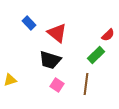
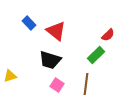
red triangle: moved 1 px left, 2 px up
yellow triangle: moved 4 px up
